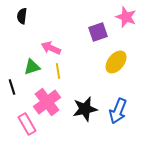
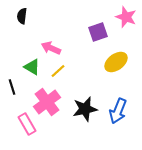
yellow ellipse: rotated 15 degrees clockwise
green triangle: rotated 48 degrees clockwise
yellow line: rotated 56 degrees clockwise
